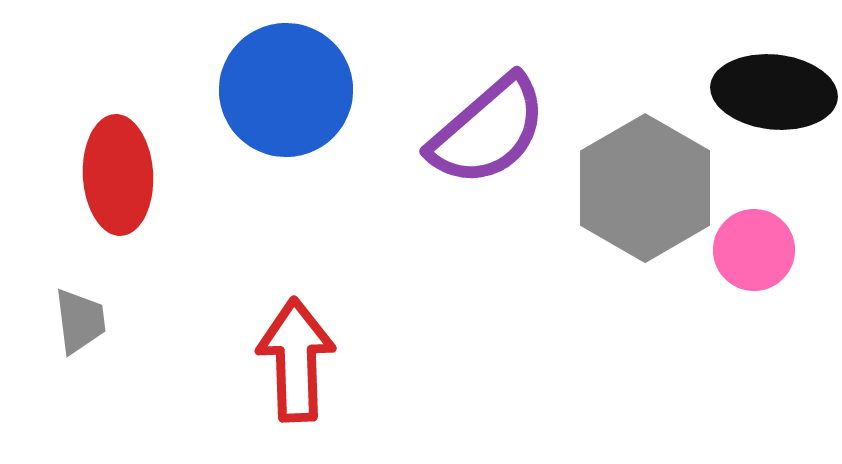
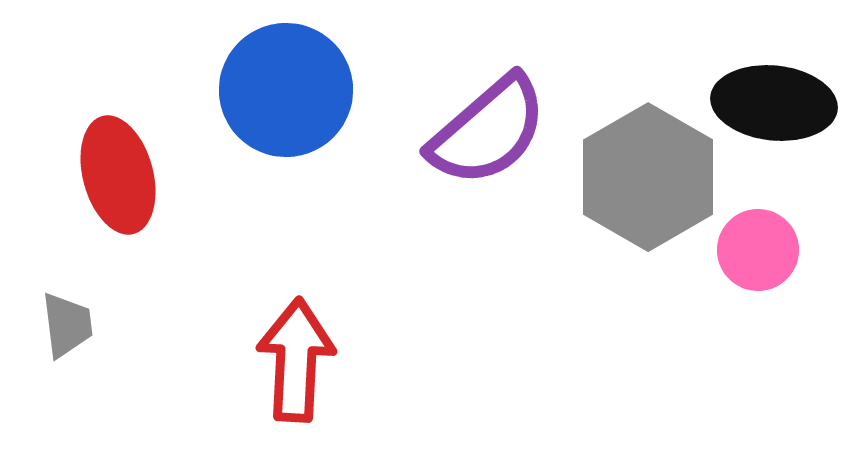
black ellipse: moved 11 px down
red ellipse: rotated 12 degrees counterclockwise
gray hexagon: moved 3 px right, 11 px up
pink circle: moved 4 px right
gray trapezoid: moved 13 px left, 4 px down
red arrow: rotated 5 degrees clockwise
